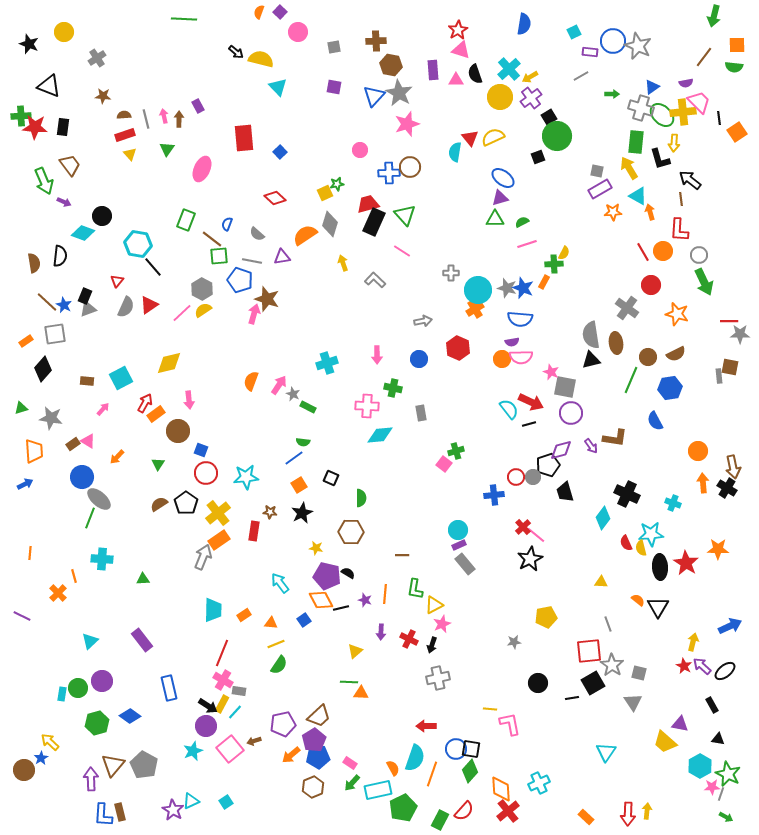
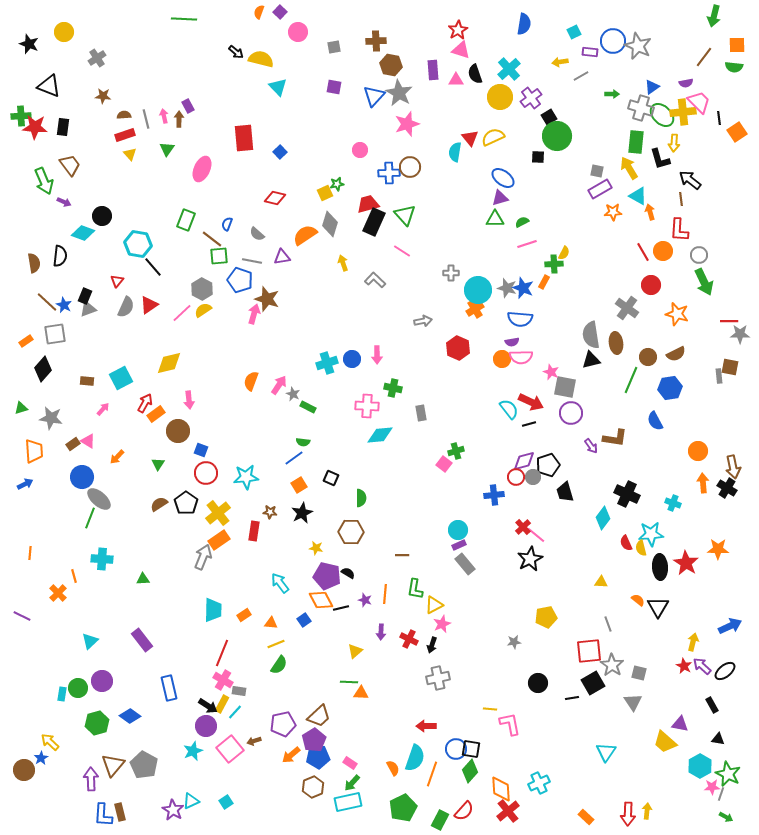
yellow arrow at (530, 77): moved 30 px right, 15 px up; rotated 21 degrees clockwise
purple rectangle at (198, 106): moved 10 px left
black square at (538, 157): rotated 24 degrees clockwise
red diamond at (275, 198): rotated 30 degrees counterclockwise
blue circle at (419, 359): moved 67 px left
purple diamond at (561, 450): moved 37 px left, 11 px down
cyan rectangle at (378, 790): moved 30 px left, 12 px down
